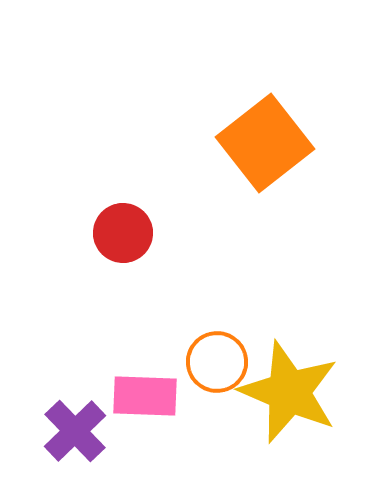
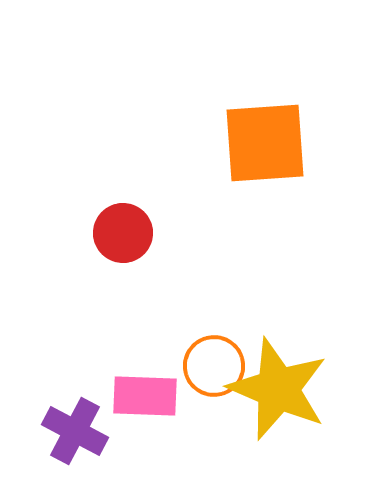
orange square: rotated 34 degrees clockwise
orange circle: moved 3 px left, 4 px down
yellow star: moved 11 px left, 3 px up
purple cross: rotated 18 degrees counterclockwise
